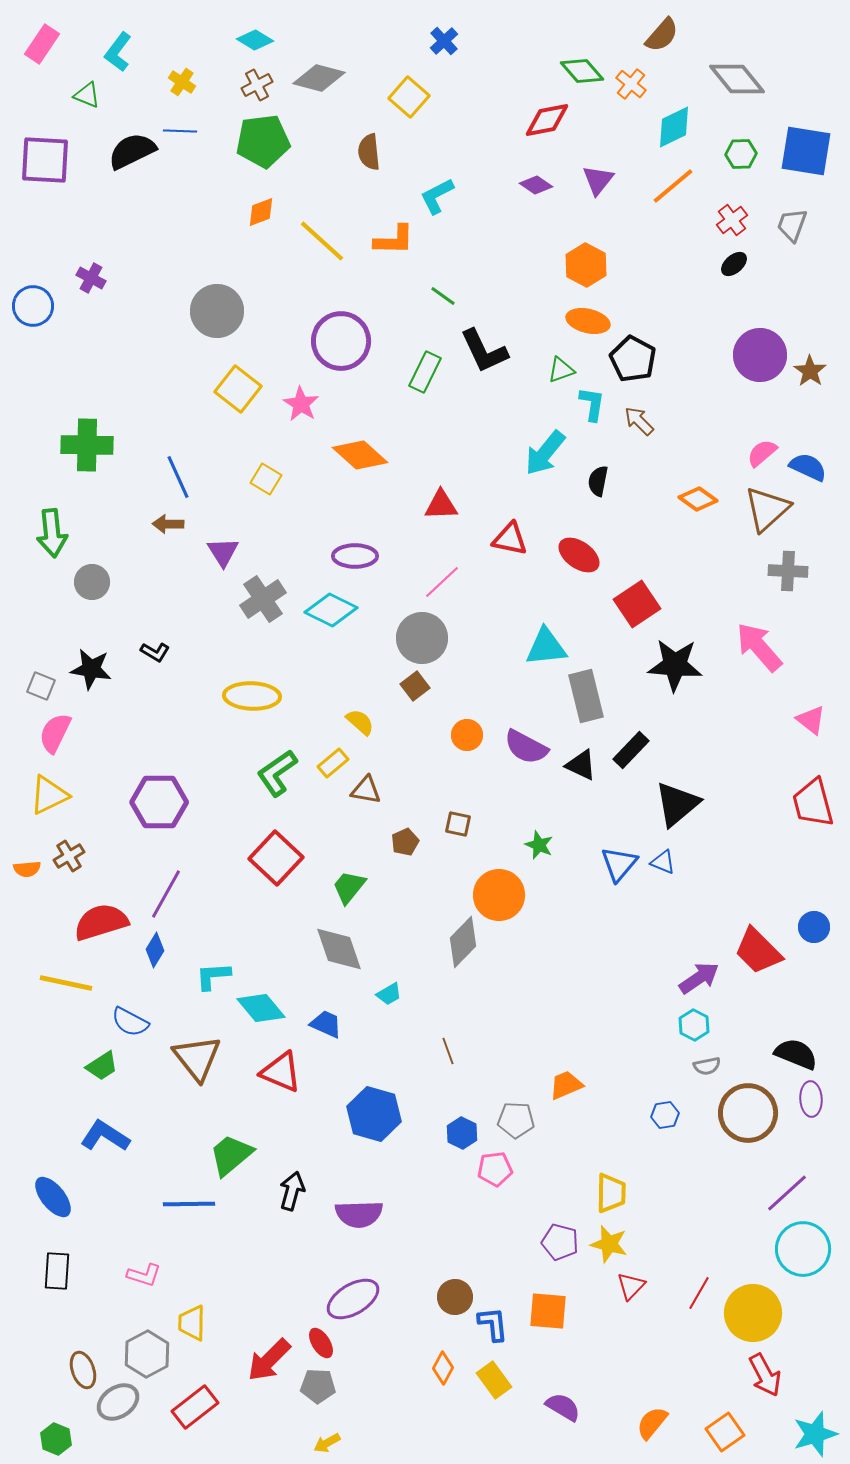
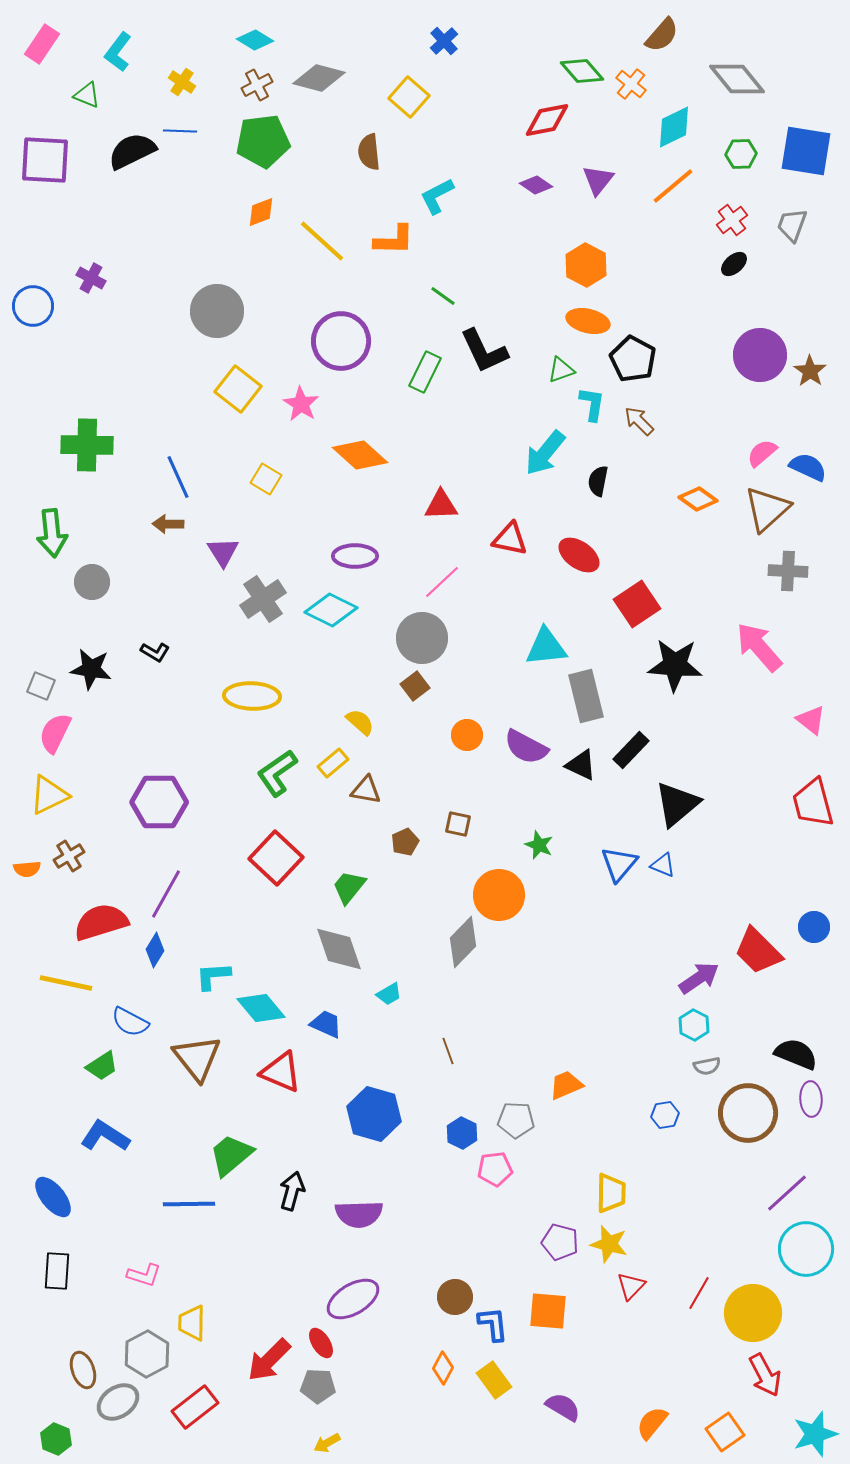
blue triangle at (663, 862): moved 3 px down
cyan circle at (803, 1249): moved 3 px right
